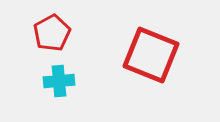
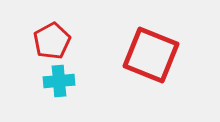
red pentagon: moved 8 px down
